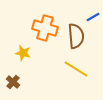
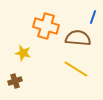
blue line: rotated 40 degrees counterclockwise
orange cross: moved 1 px right, 2 px up
brown semicircle: moved 2 px right, 2 px down; rotated 80 degrees counterclockwise
brown cross: moved 2 px right, 1 px up; rotated 32 degrees clockwise
